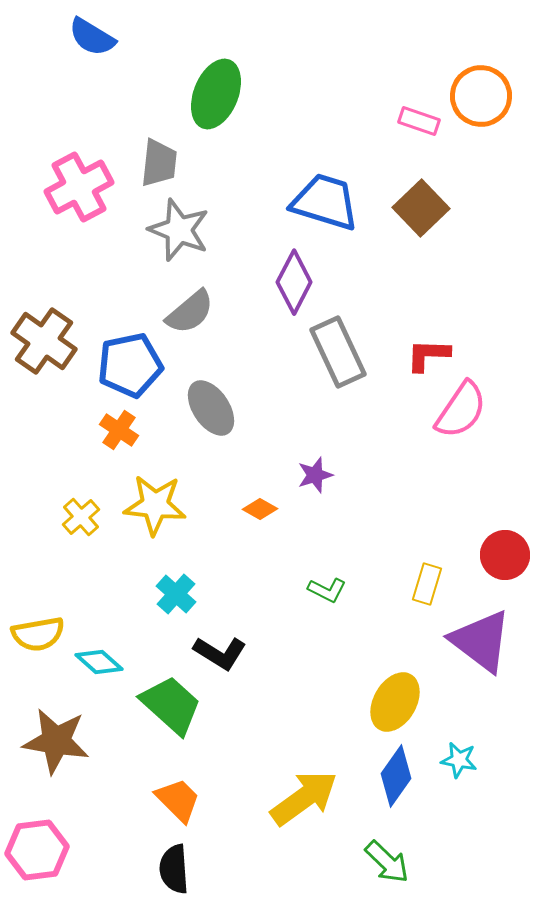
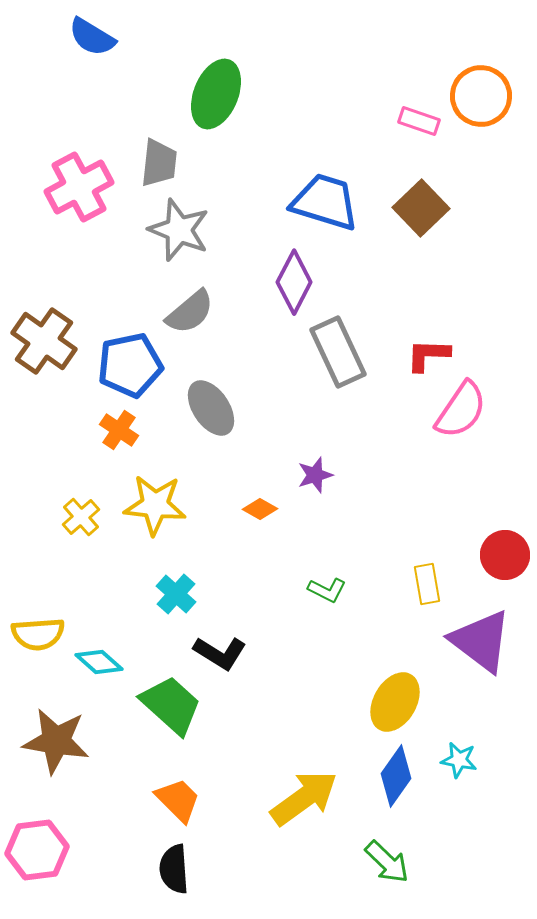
yellow rectangle: rotated 27 degrees counterclockwise
yellow semicircle: rotated 6 degrees clockwise
